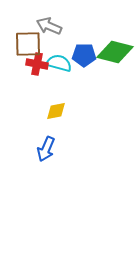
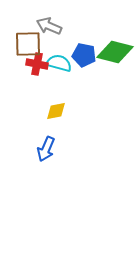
blue pentagon: rotated 10 degrees clockwise
